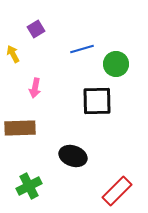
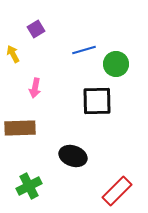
blue line: moved 2 px right, 1 px down
